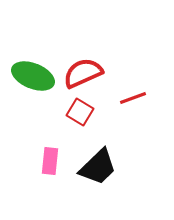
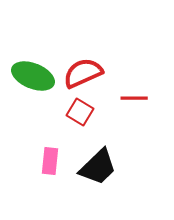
red line: moved 1 px right; rotated 20 degrees clockwise
